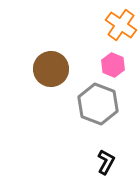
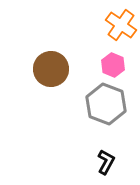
gray hexagon: moved 8 px right
